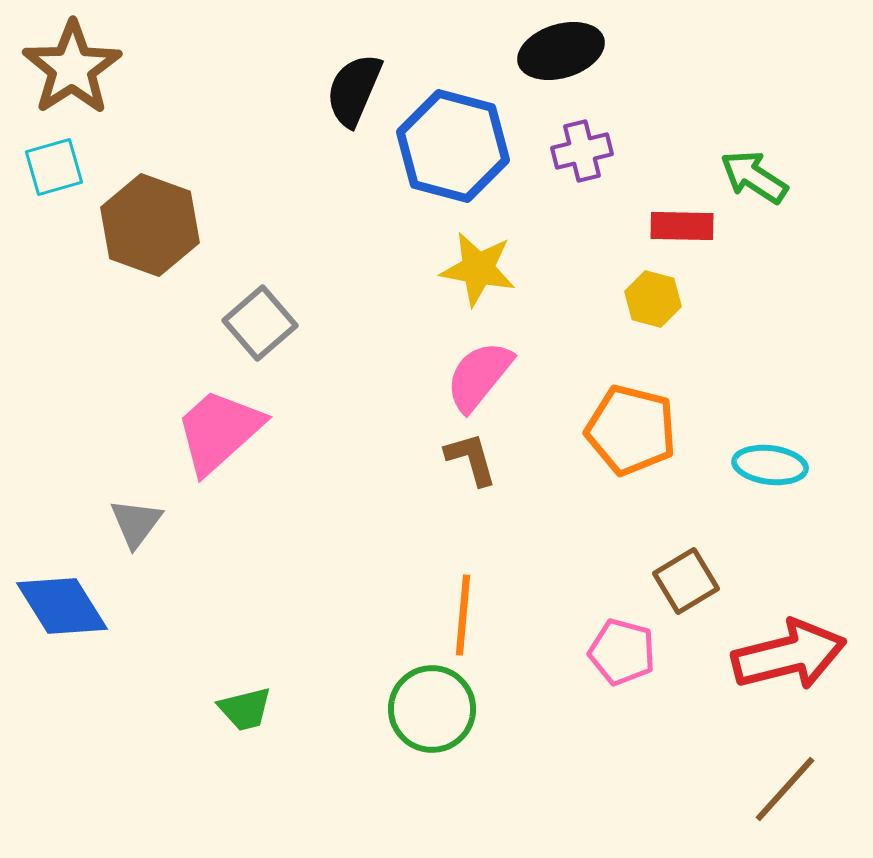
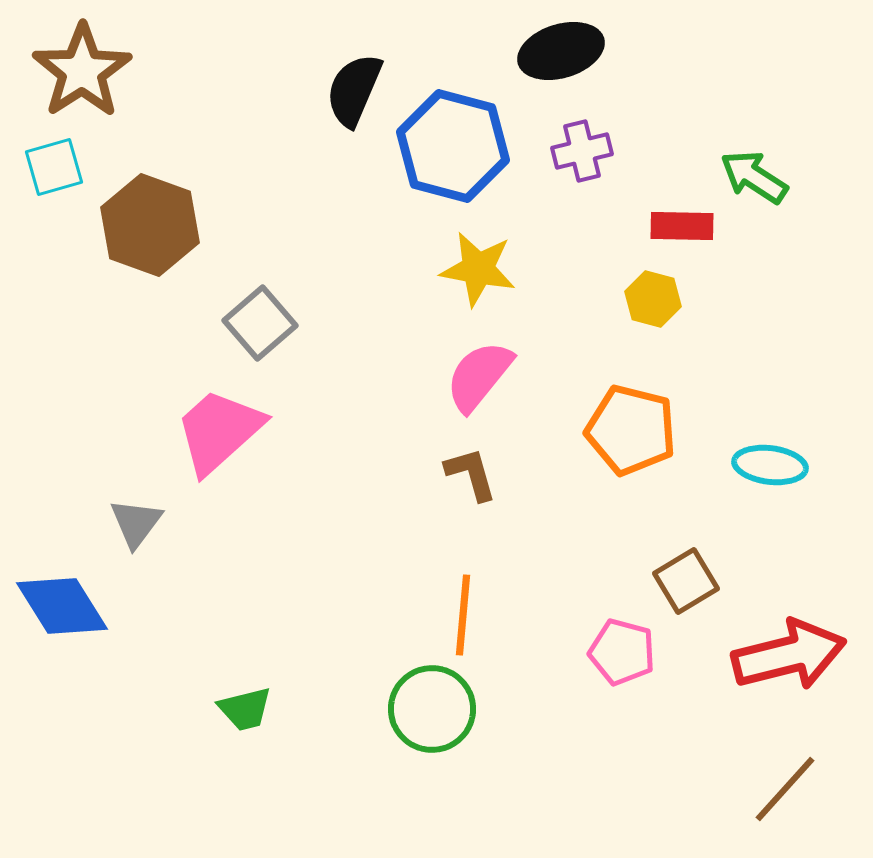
brown star: moved 10 px right, 3 px down
brown L-shape: moved 15 px down
